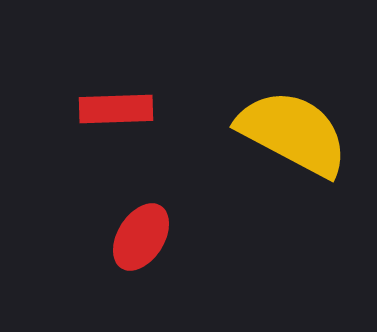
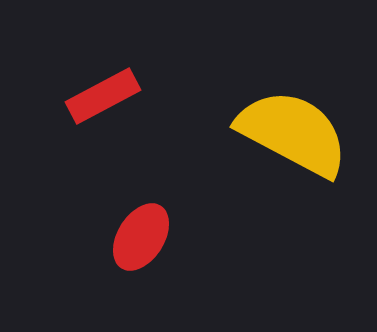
red rectangle: moved 13 px left, 13 px up; rotated 26 degrees counterclockwise
